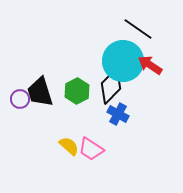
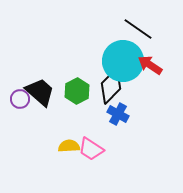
black trapezoid: rotated 148 degrees clockwise
yellow semicircle: rotated 45 degrees counterclockwise
